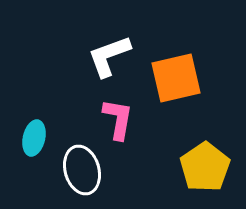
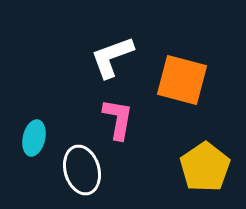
white L-shape: moved 3 px right, 1 px down
orange square: moved 6 px right, 2 px down; rotated 28 degrees clockwise
